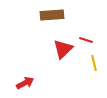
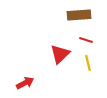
brown rectangle: moved 27 px right
red triangle: moved 3 px left, 5 px down
yellow line: moved 6 px left
